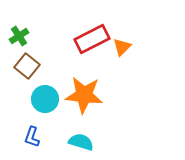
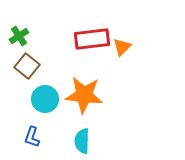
red rectangle: rotated 20 degrees clockwise
cyan semicircle: moved 1 px right, 1 px up; rotated 105 degrees counterclockwise
